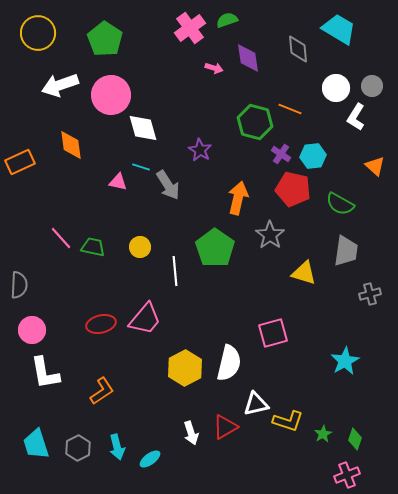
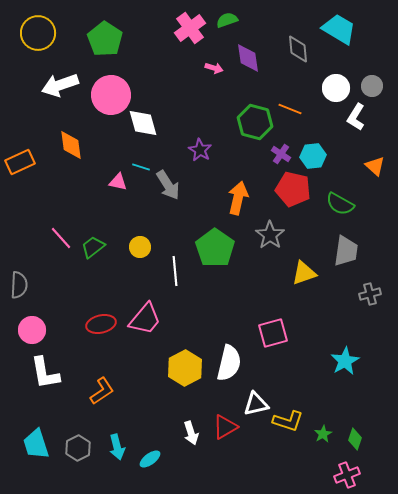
white diamond at (143, 128): moved 5 px up
green trapezoid at (93, 247): rotated 50 degrees counterclockwise
yellow triangle at (304, 273): rotated 36 degrees counterclockwise
